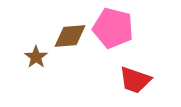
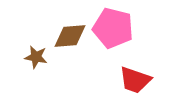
brown star: rotated 25 degrees counterclockwise
